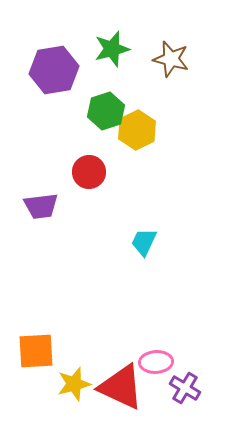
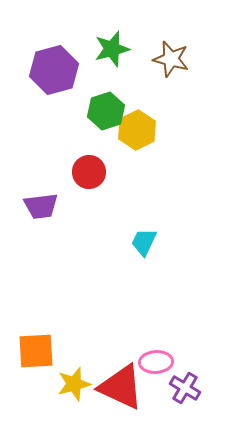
purple hexagon: rotated 6 degrees counterclockwise
